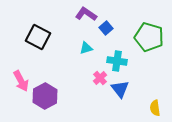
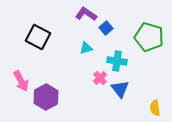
purple hexagon: moved 1 px right, 1 px down
